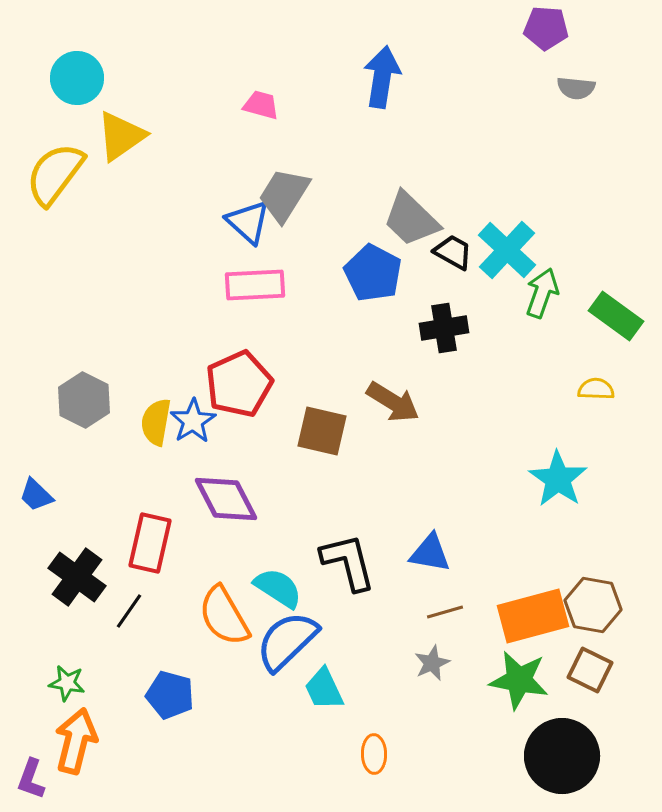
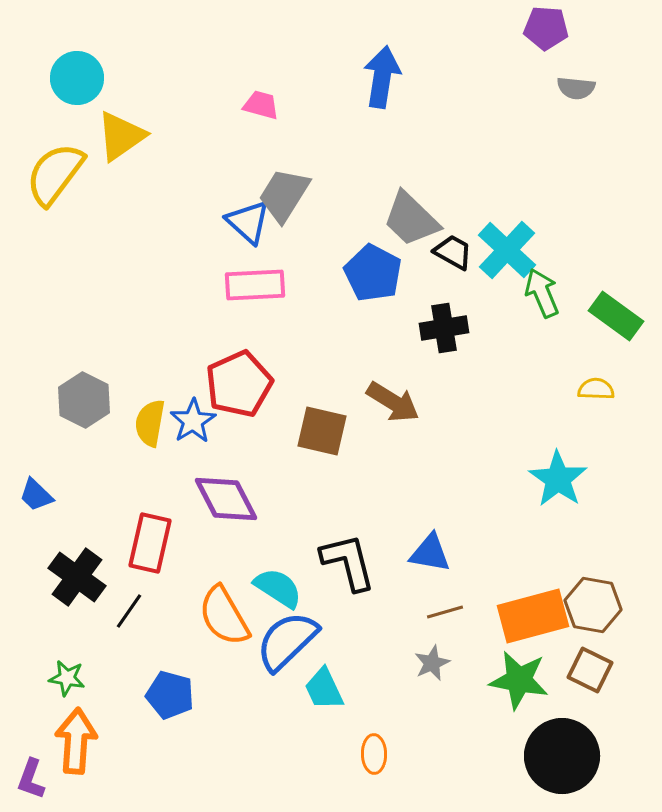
green arrow at (542, 293): rotated 42 degrees counterclockwise
yellow semicircle at (156, 422): moved 6 px left, 1 px down
green star at (67, 683): moved 5 px up
orange arrow at (76, 741): rotated 10 degrees counterclockwise
